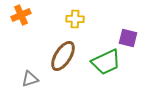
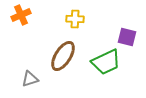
purple square: moved 1 px left, 1 px up
